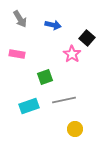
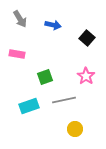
pink star: moved 14 px right, 22 px down
